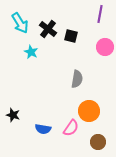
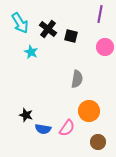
black star: moved 13 px right
pink semicircle: moved 4 px left
